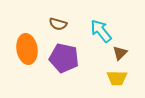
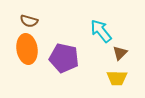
brown semicircle: moved 29 px left, 3 px up
